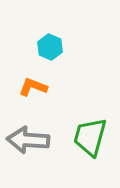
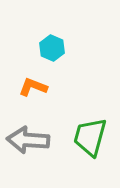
cyan hexagon: moved 2 px right, 1 px down
